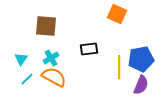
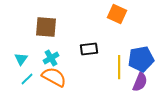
brown square: moved 1 px down
purple semicircle: moved 1 px left, 3 px up
